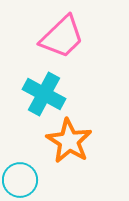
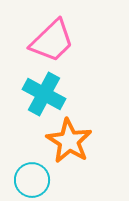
pink trapezoid: moved 10 px left, 4 px down
cyan circle: moved 12 px right
